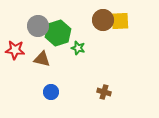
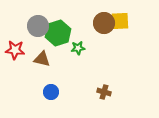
brown circle: moved 1 px right, 3 px down
green star: rotated 24 degrees counterclockwise
